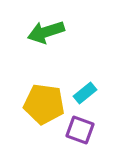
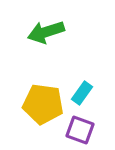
cyan rectangle: moved 3 px left; rotated 15 degrees counterclockwise
yellow pentagon: moved 1 px left
